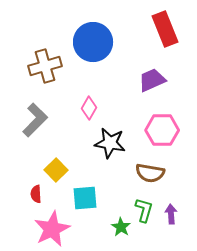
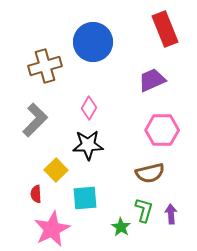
black star: moved 22 px left, 2 px down; rotated 12 degrees counterclockwise
brown semicircle: rotated 24 degrees counterclockwise
